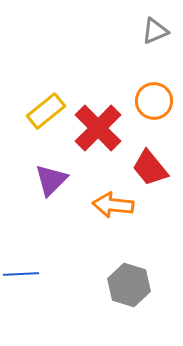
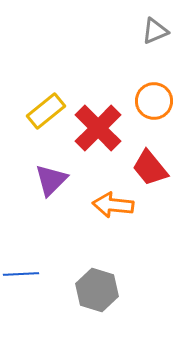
gray hexagon: moved 32 px left, 5 px down
